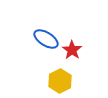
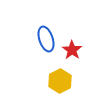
blue ellipse: rotated 40 degrees clockwise
